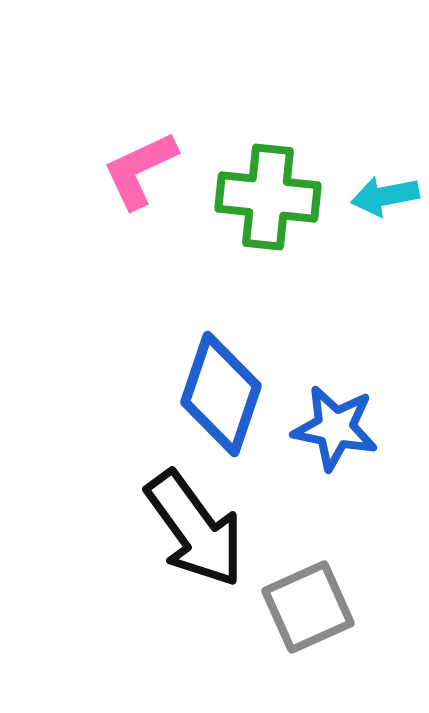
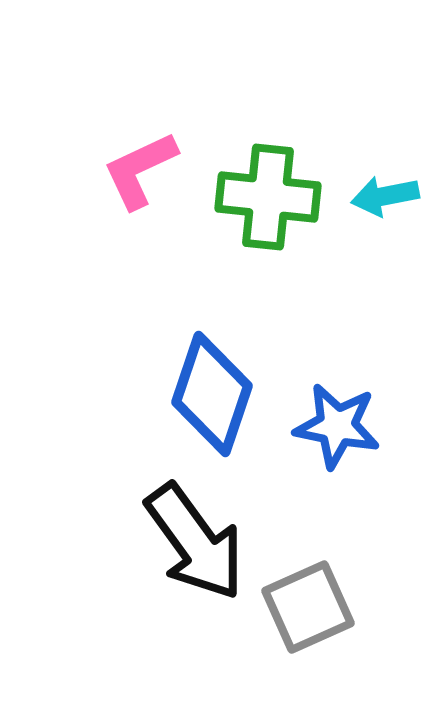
blue diamond: moved 9 px left
blue star: moved 2 px right, 2 px up
black arrow: moved 13 px down
